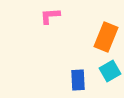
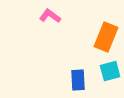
pink L-shape: rotated 40 degrees clockwise
cyan square: rotated 15 degrees clockwise
